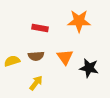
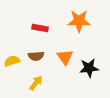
black star: rotated 18 degrees counterclockwise
